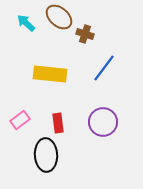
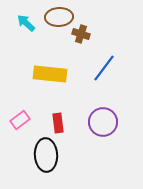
brown ellipse: rotated 44 degrees counterclockwise
brown cross: moved 4 px left
